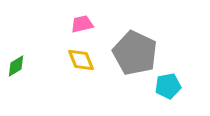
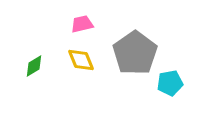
gray pentagon: rotated 12 degrees clockwise
green diamond: moved 18 px right
cyan pentagon: moved 2 px right, 3 px up
